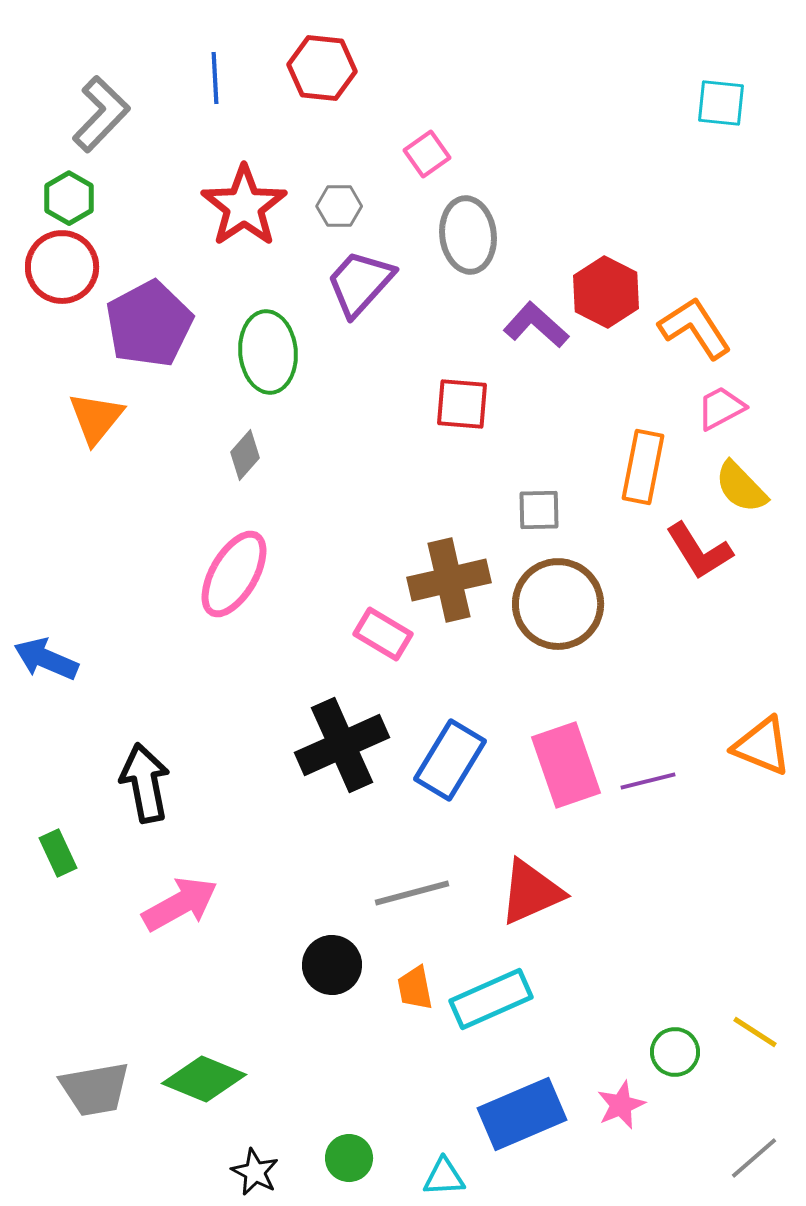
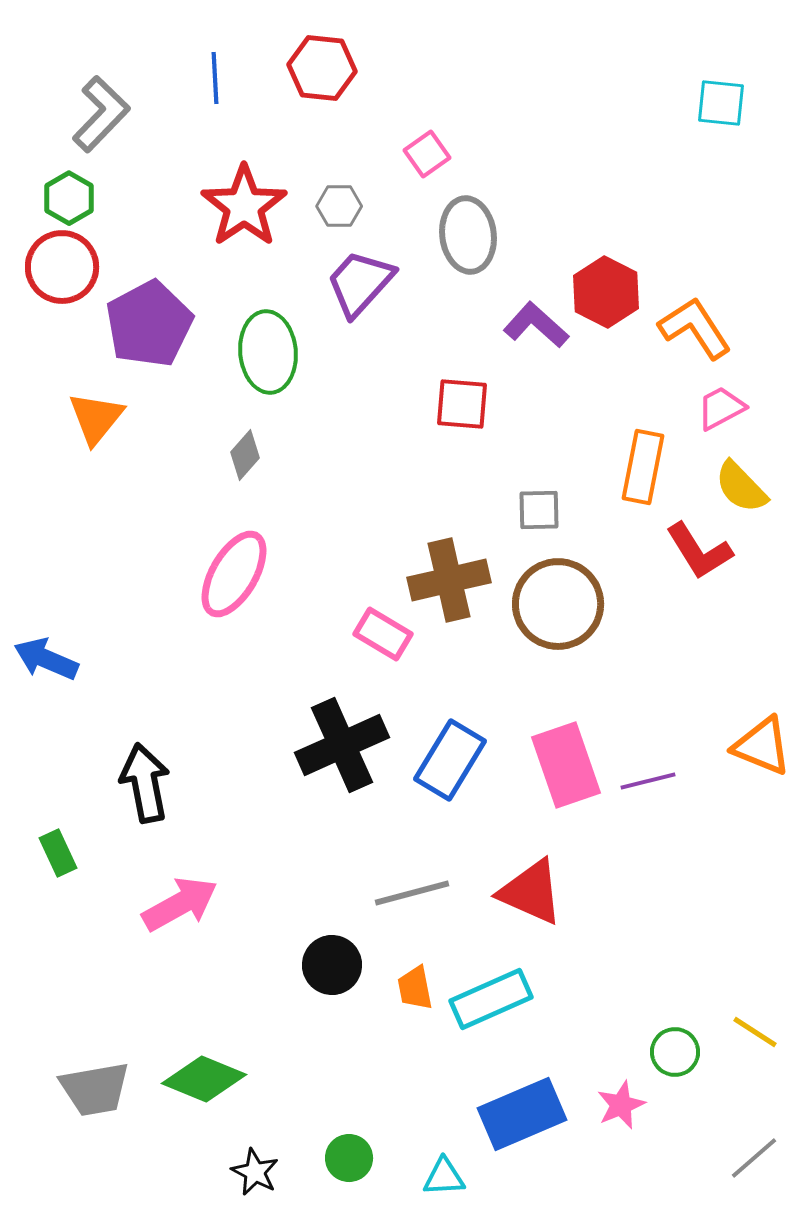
red triangle at (531, 892): rotated 48 degrees clockwise
